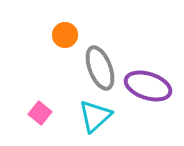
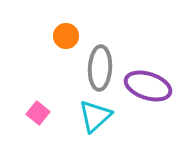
orange circle: moved 1 px right, 1 px down
gray ellipse: rotated 24 degrees clockwise
pink square: moved 2 px left
